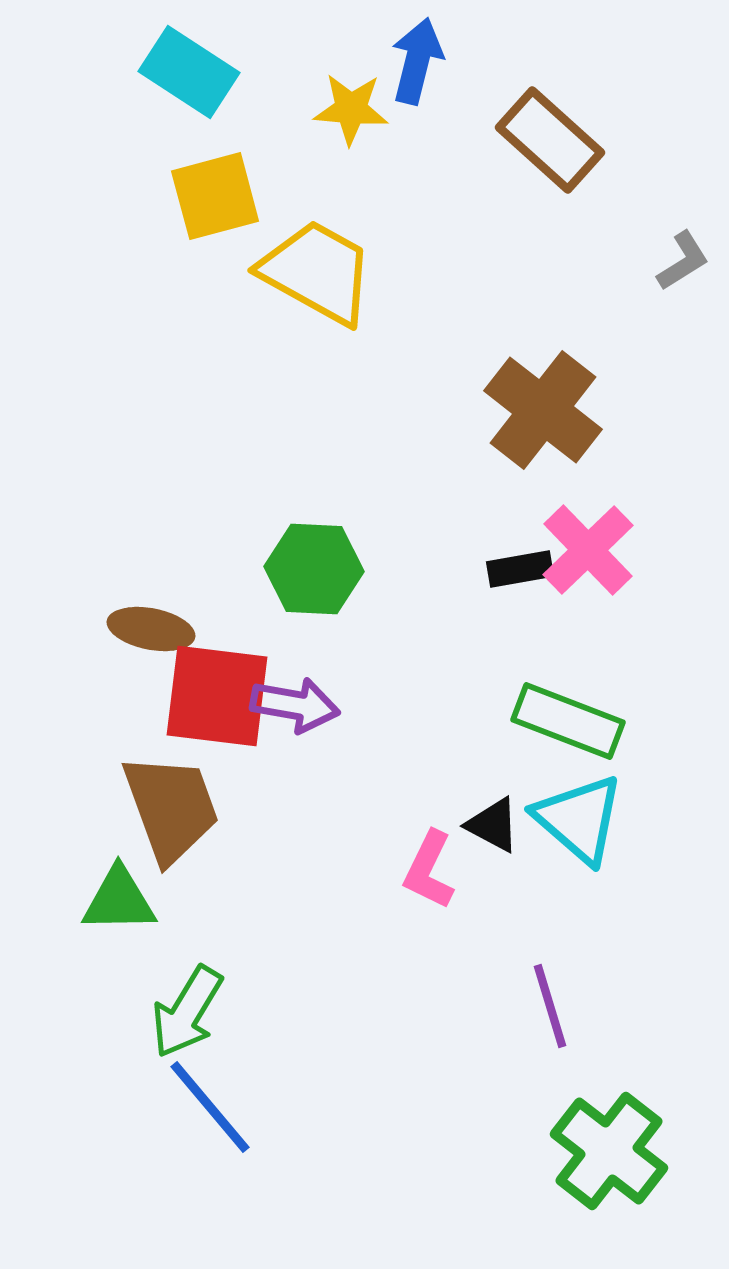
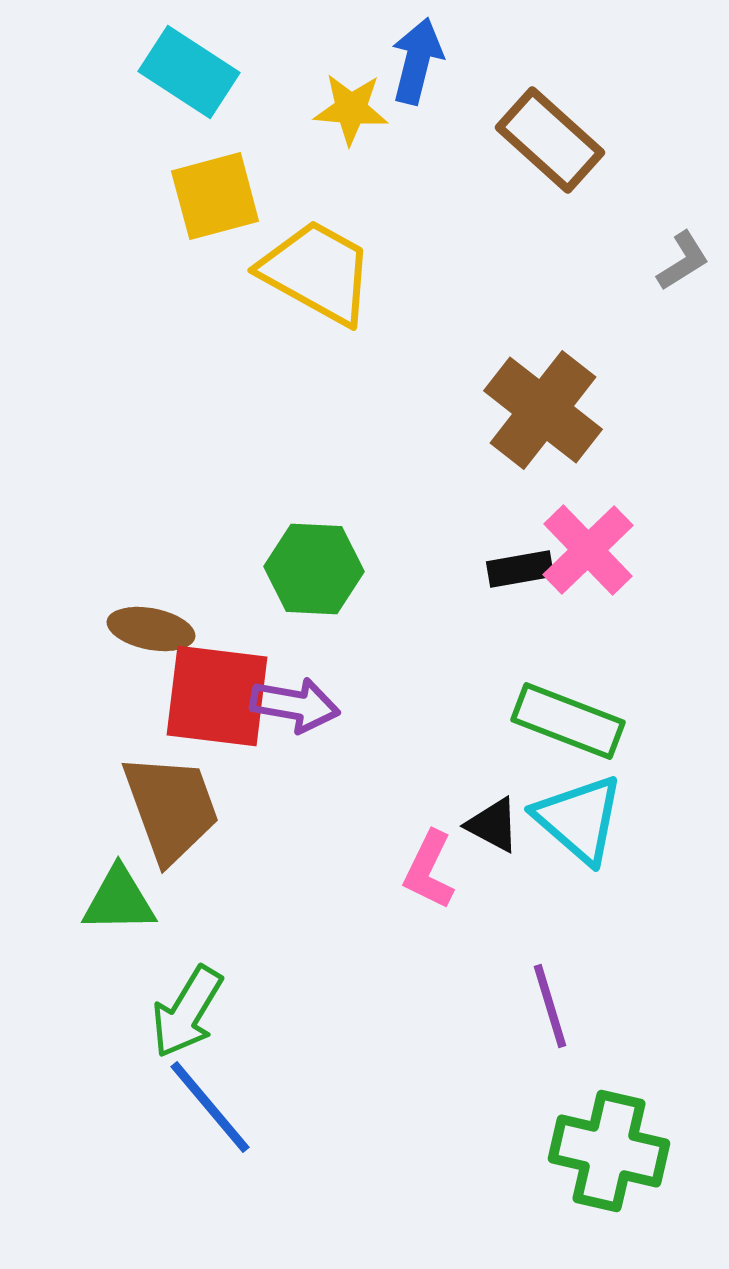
green cross: rotated 25 degrees counterclockwise
